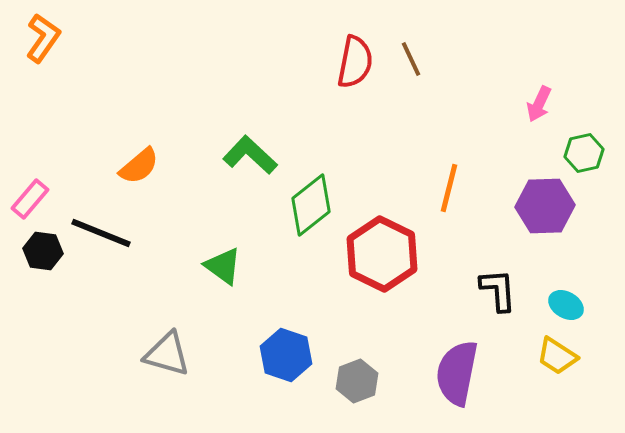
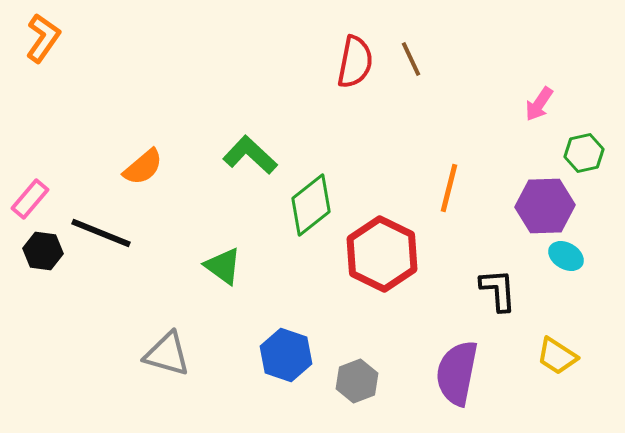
pink arrow: rotated 9 degrees clockwise
orange semicircle: moved 4 px right, 1 px down
cyan ellipse: moved 49 px up
